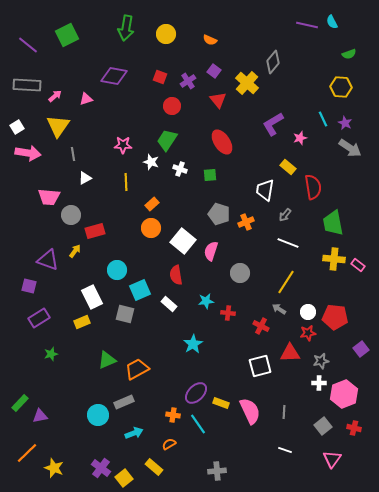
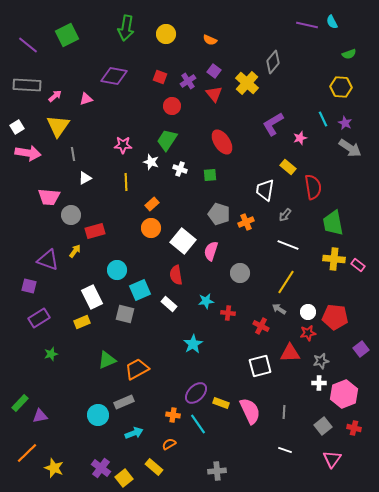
red triangle at (218, 100): moved 4 px left, 6 px up
white line at (288, 243): moved 2 px down
